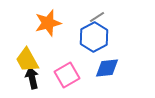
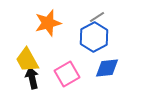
pink square: moved 1 px up
